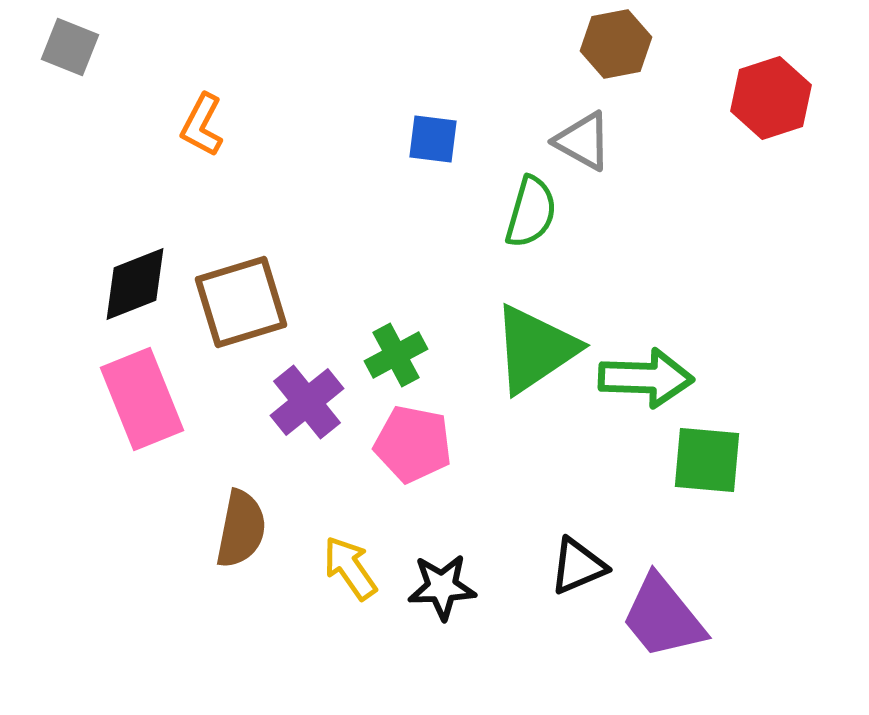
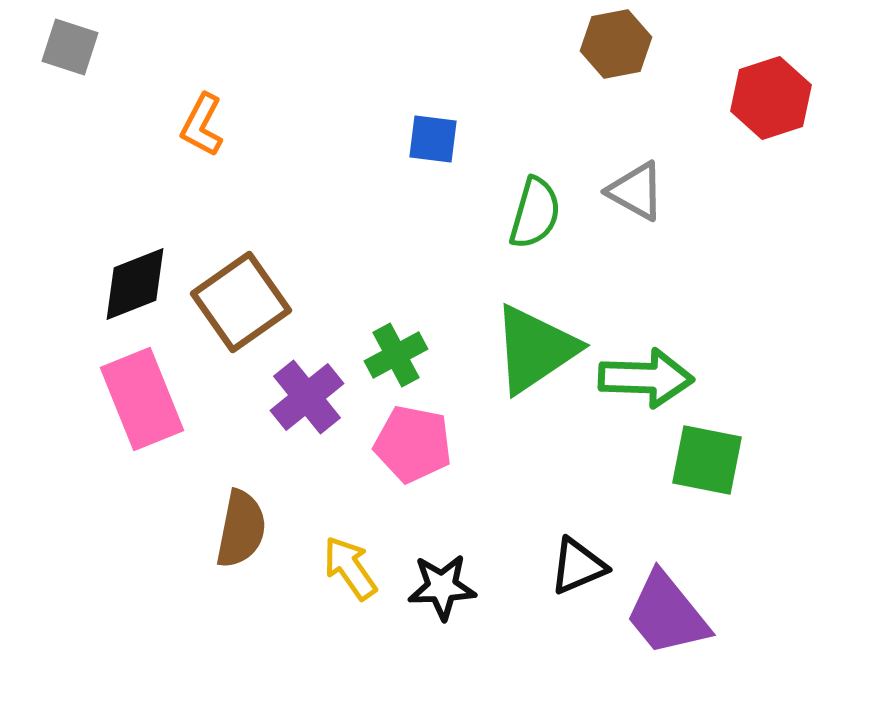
gray square: rotated 4 degrees counterclockwise
gray triangle: moved 53 px right, 50 px down
green semicircle: moved 4 px right, 1 px down
brown square: rotated 18 degrees counterclockwise
purple cross: moved 5 px up
green square: rotated 6 degrees clockwise
purple trapezoid: moved 4 px right, 3 px up
